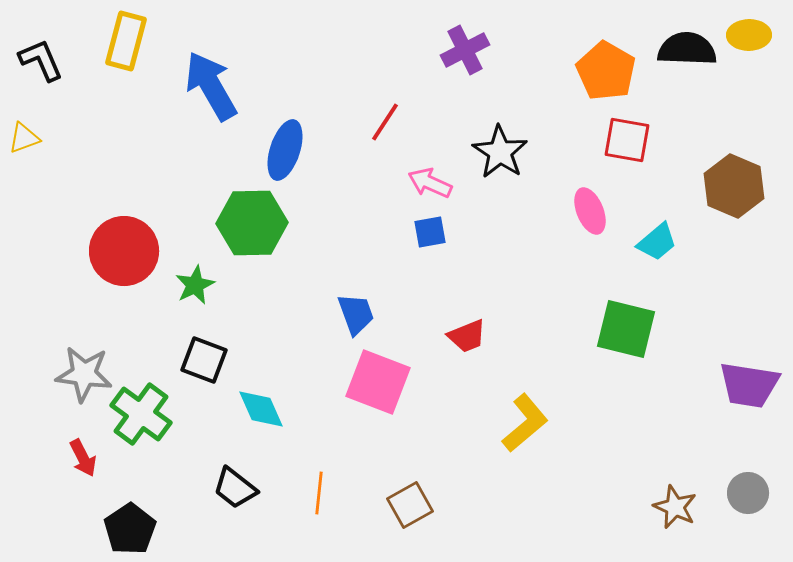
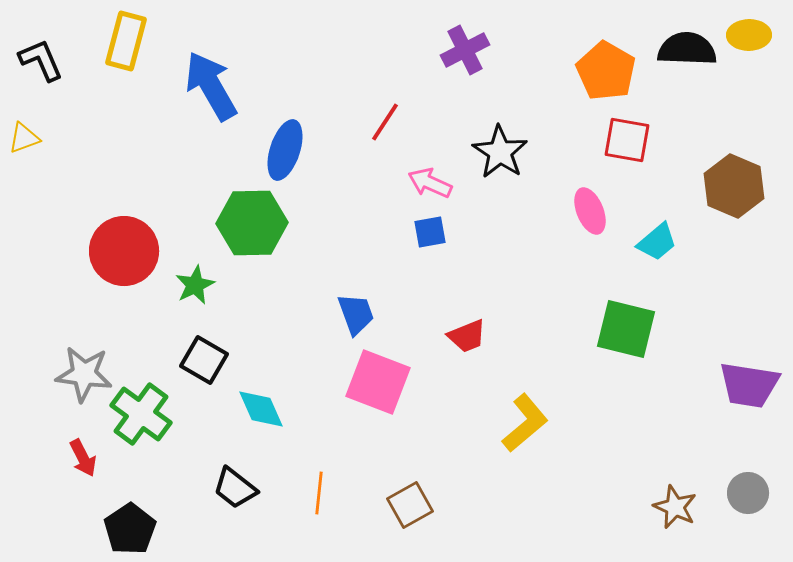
black square: rotated 9 degrees clockwise
